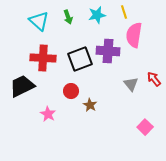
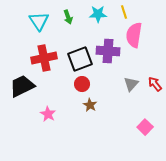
cyan star: moved 1 px right, 1 px up; rotated 12 degrees clockwise
cyan triangle: rotated 15 degrees clockwise
red cross: moved 1 px right; rotated 15 degrees counterclockwise
red arrow: moved 1 px right, 5 px down
gray triangle: rotated 21 degrees clockwise
red circle: moved 11 px right, 7 px up
